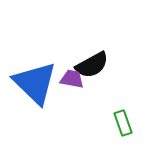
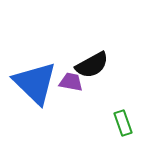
purple trapezoid: moved 1 px left, 3 px down
